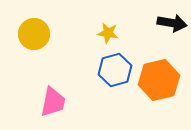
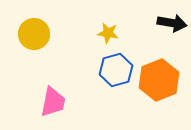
blue hexagon: moved 1 px right
orange hexagon: rotated 9 degrees counterclockwise
